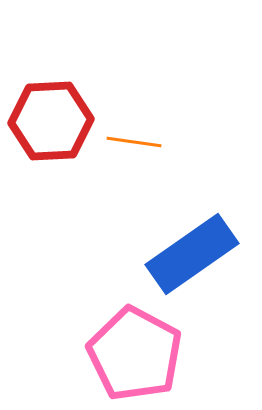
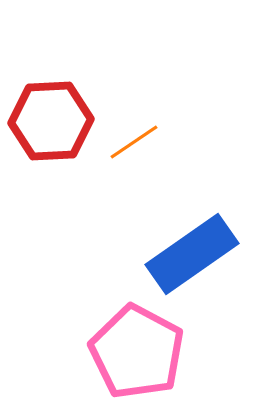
orange line: rotated 42 degrees counterclockwise
pink pentagon: moved 2 px right, 2 px up
